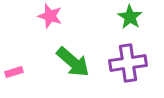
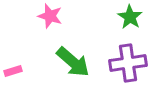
pink rectangle: moved 1 px left, 1 px up
